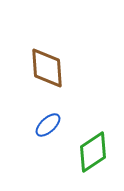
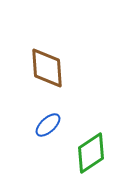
green diamond: moved 2 px left, 1 px down
